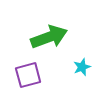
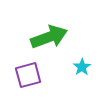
cyan star: rotated 12 degrees counterclockwise
